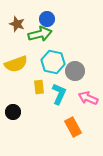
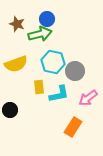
cyan L-shape: rotated 55 degrees clockwise
pink arrow: rotated 60 degrees counterclockwise
black circle: moved 3 px left, 2 px up
orange rectangle: rotated 60 degrees clockwise
